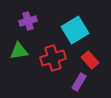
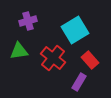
red cross: rotated 35 degrees counterclockwise
